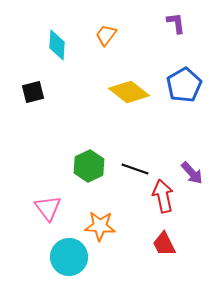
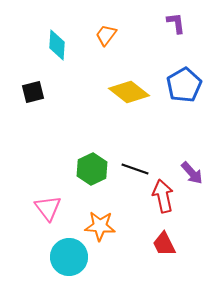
green hexagon: moved 3 px right, 3 px down
